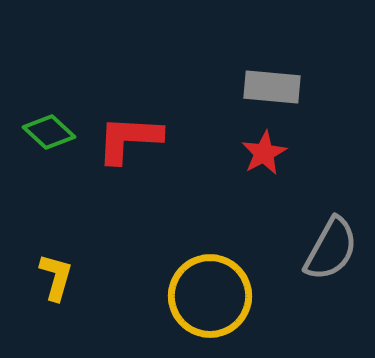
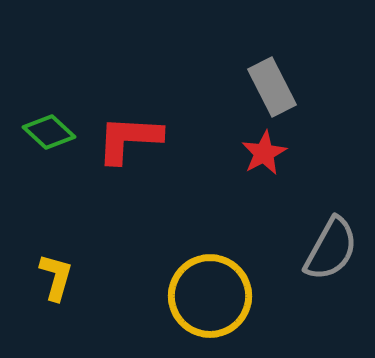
gray rectangle: rotated 58 degrees clockwise
